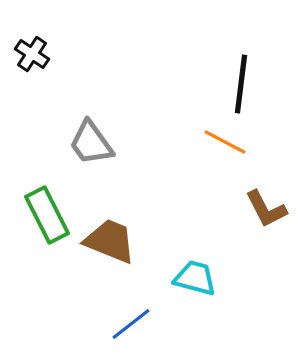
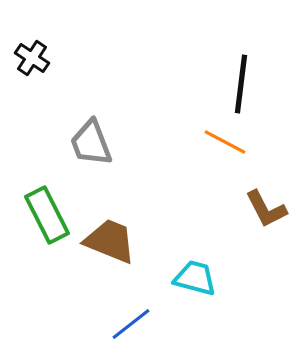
black cross: moved 4 px down
gray trapezoid: rotated 15 degrees clockwise
